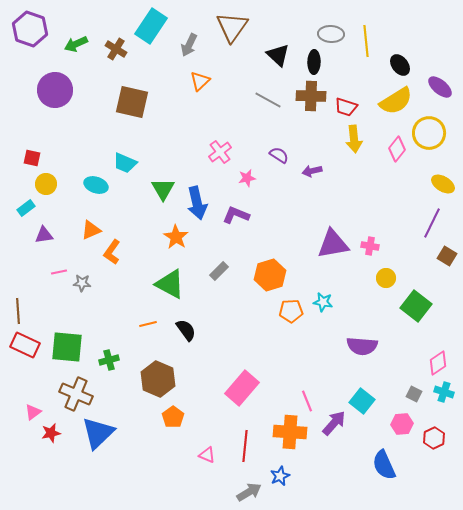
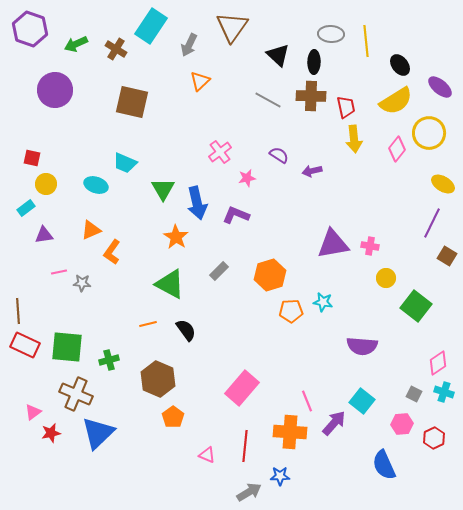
red trapezoid at (346, 107): rotated 120 degrees counterclockwise
blue star at (280, 476): rotated 24 degrees clockwise
